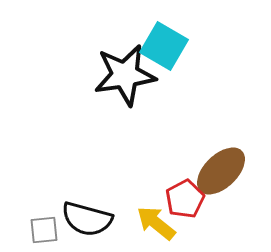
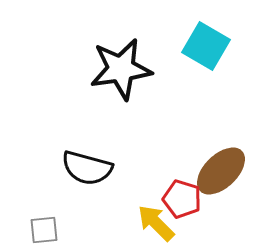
cyan square: moved 42 px right
black star: moved 4 px left, 6 px up
red pentagon: moved 3 px left; rotated 27 degrees counterclockwise
black semicircle: moved 51 px up
yellow arrow: rotated 6 degrees clockwise
